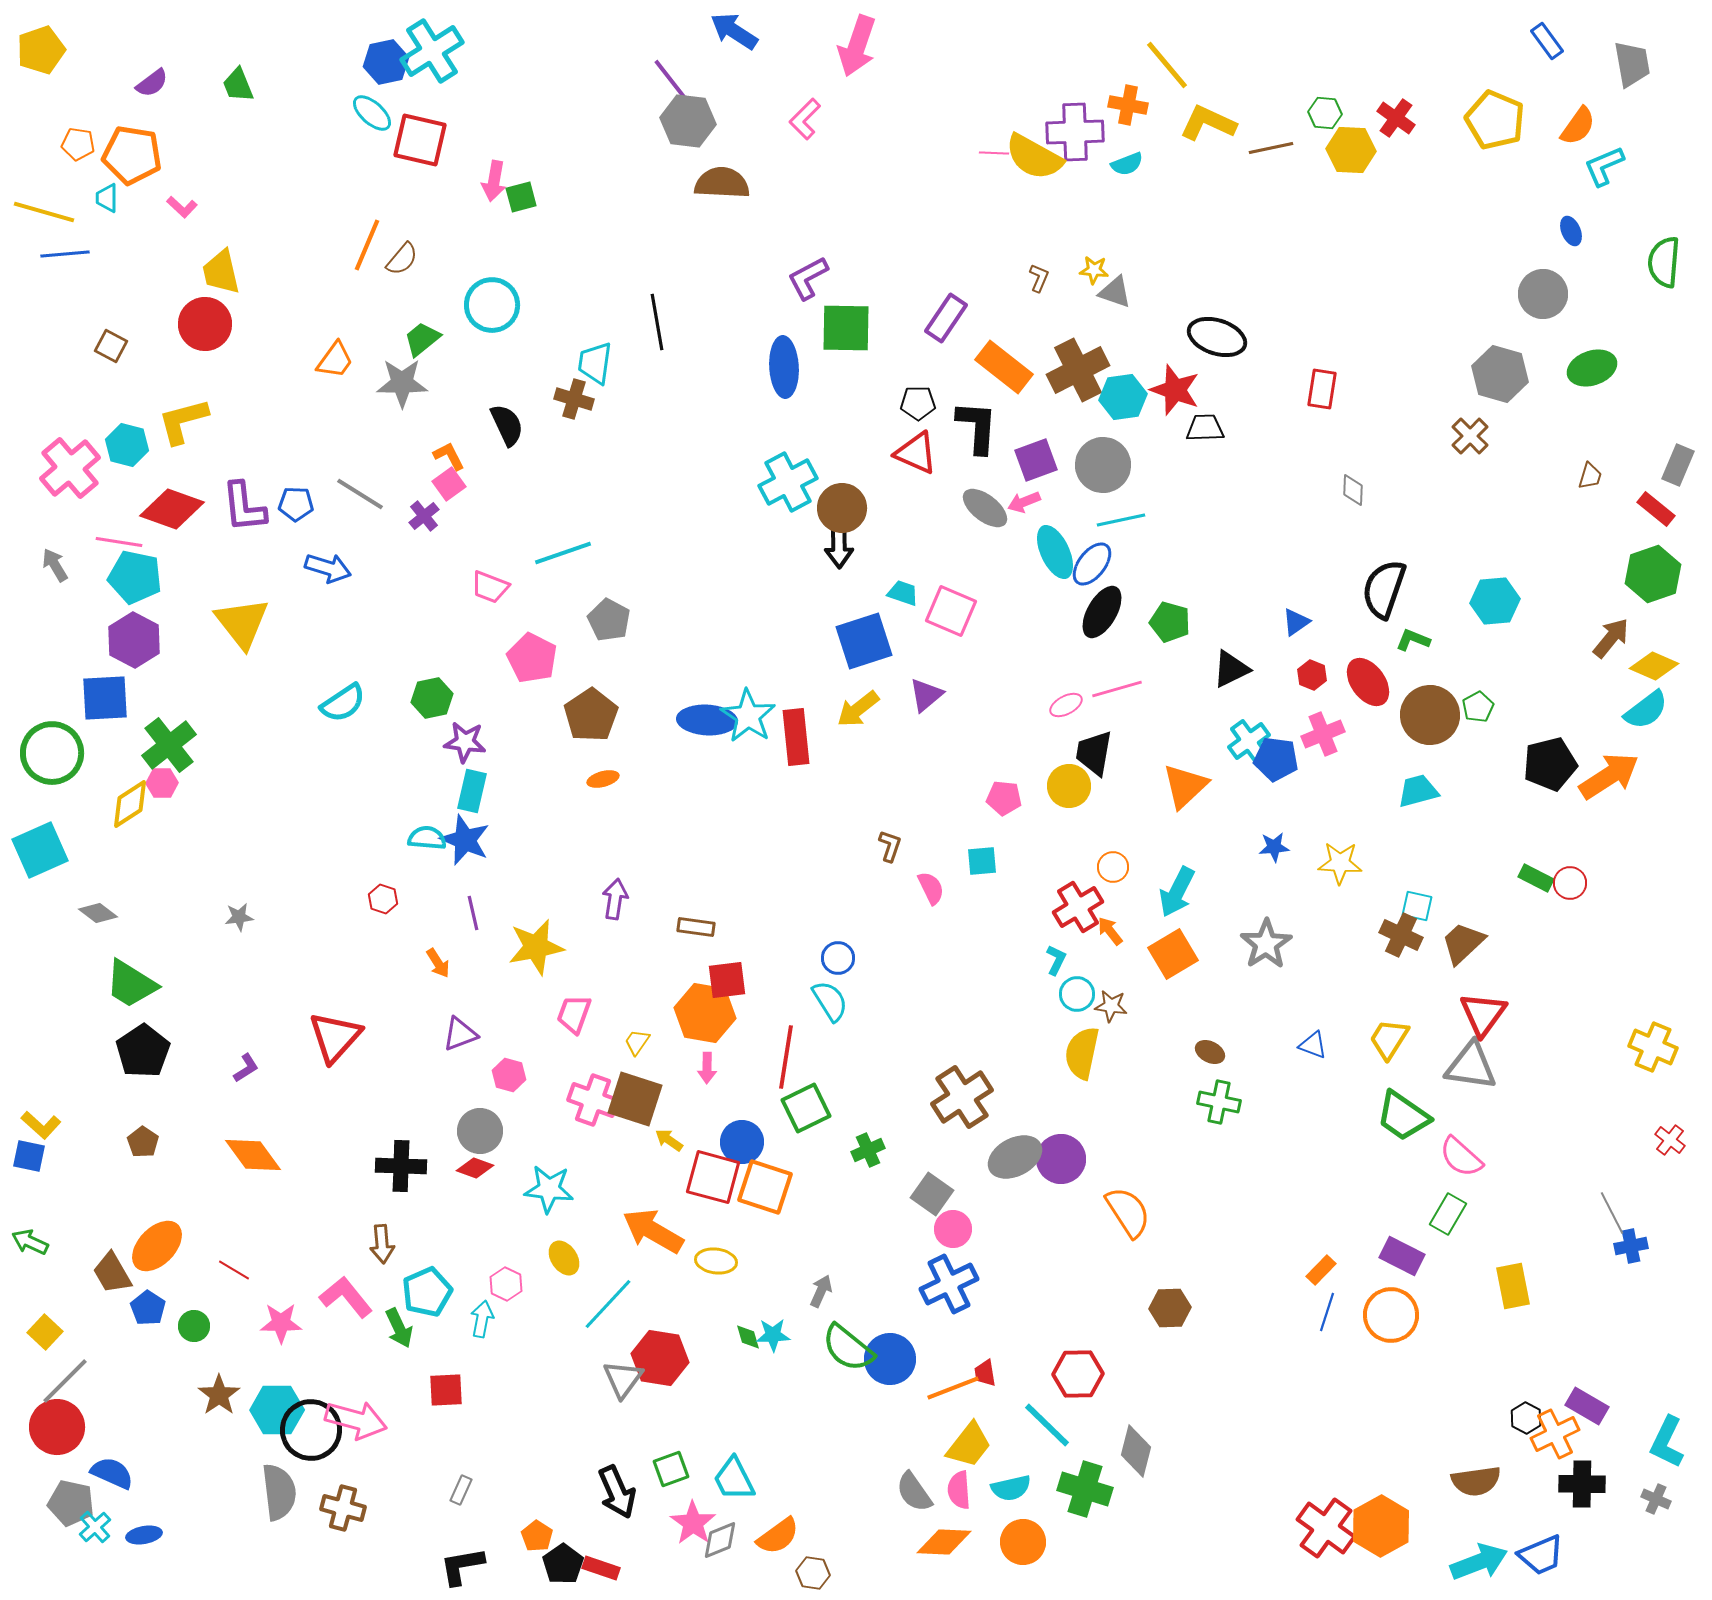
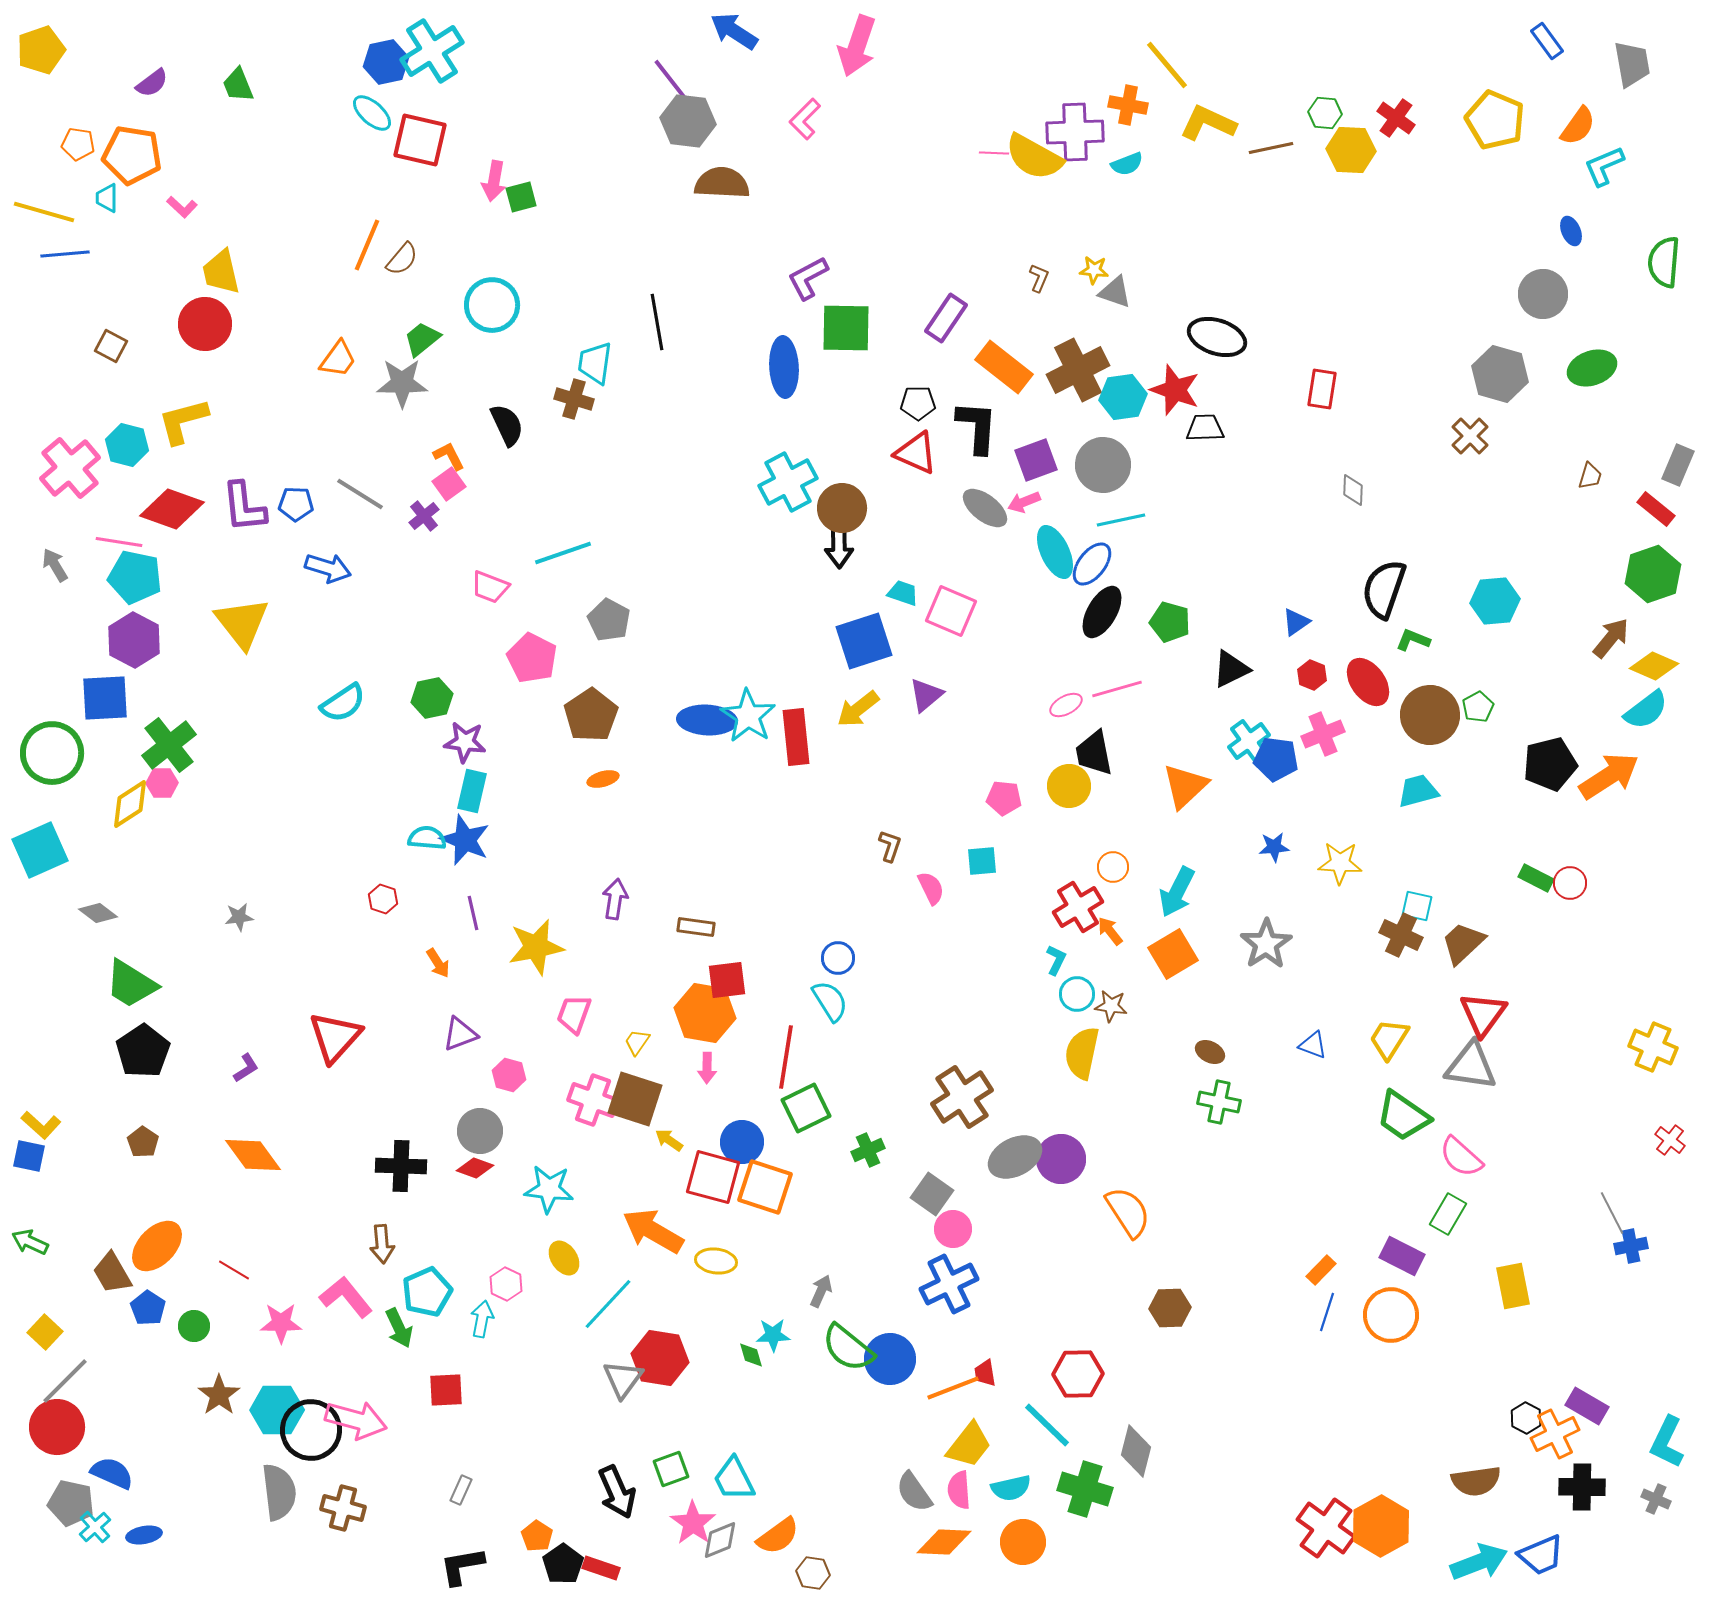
orange trapezoid at (335, 360): moved 3 px right, 1 px up
black trapezoid at (1094, 753): rotated 21 degrees counterclockwise
green diamond at (748, 1337): moved 3 px right, 18 px down
black cross at (1582, 1484): moved 3 px down
